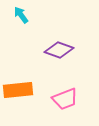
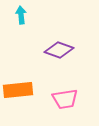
cyan arrow: rotated 30 degrees clockwise
pink trapezoid: rotated 12 degrees clockwise
